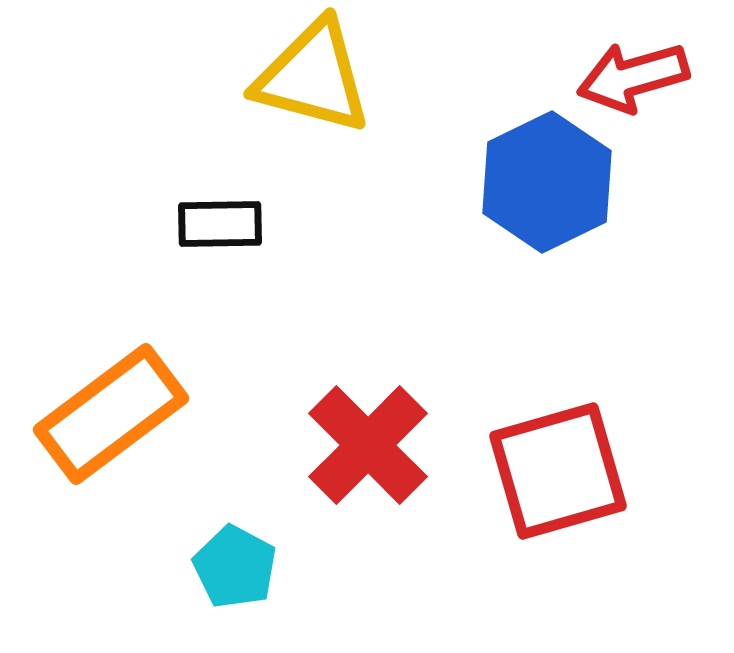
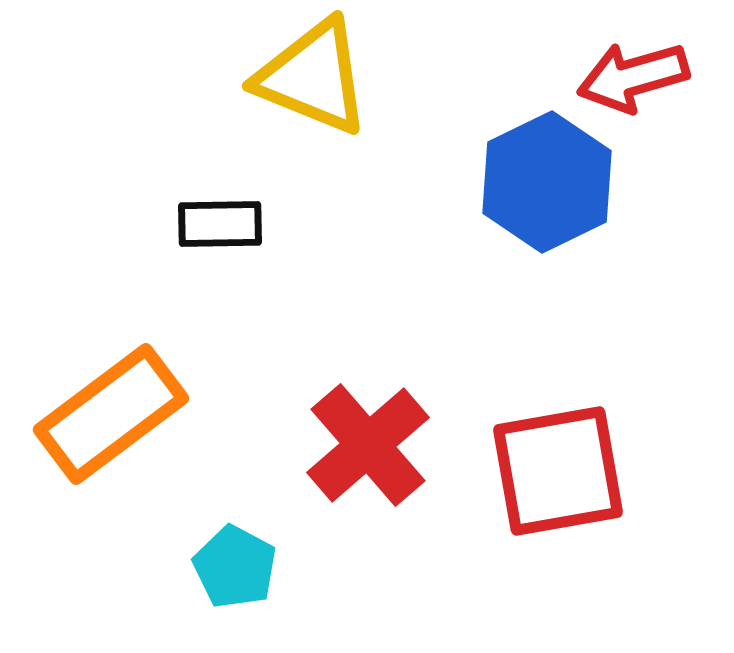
yellow triangle: rotated 7 degrees clockwise
red cross: rotated 4 degrees clockwise
red square: rotated 6 degrees clockwise
